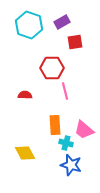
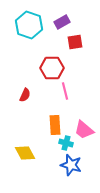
red semicircle: rotated 112 degrees clockwise
